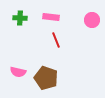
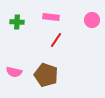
green cross: moved 3 px left, 4 px down
red line: rotated 56 degrees clockwise
pink semicircle: moved 4 px left
brown pentagon: moved 3 px up
